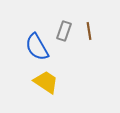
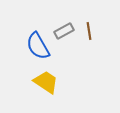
gray rectangle: rotated 42 degrees clockwise
blue semicircle: moved 1 px right, 1 px up
